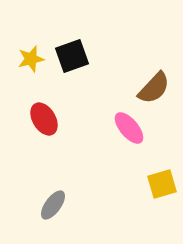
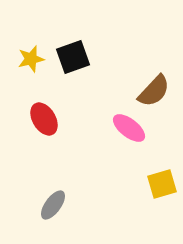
black square: moved 1 px right, 1 px down
brown semicircle: moved 3 px down
pink ellipse: rotated 12 degrees counterclockwise
